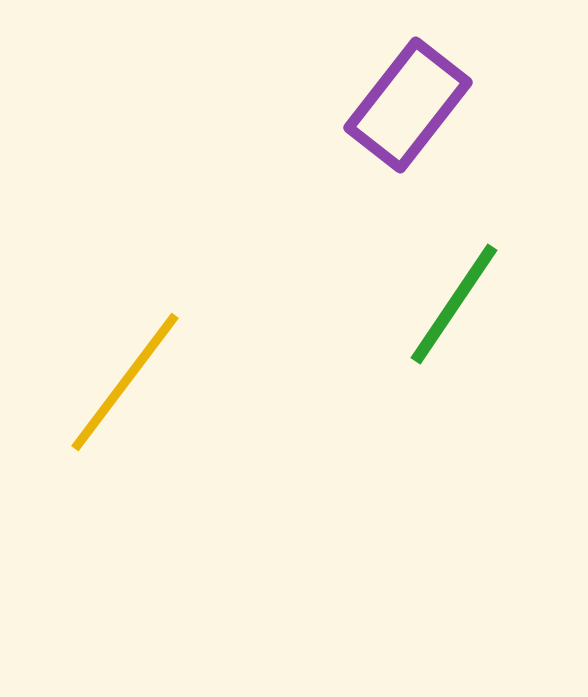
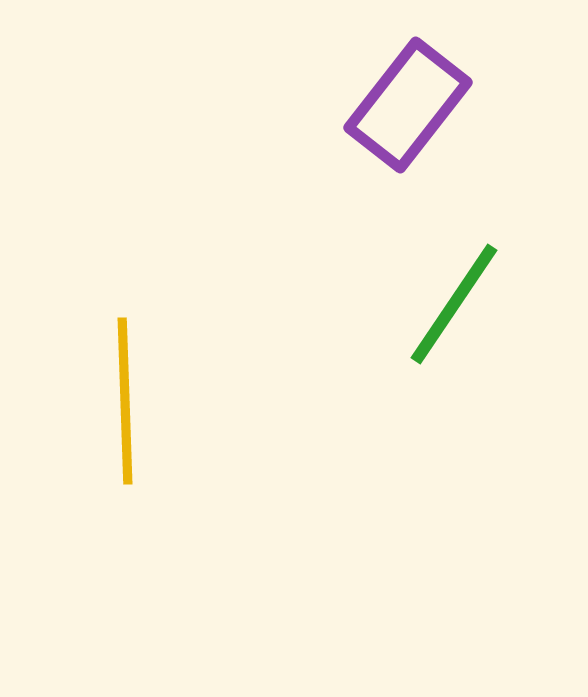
yellow line: moved 19 px down; rotated 39 degrees counterclockwise
